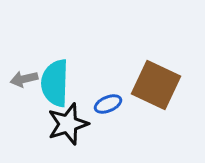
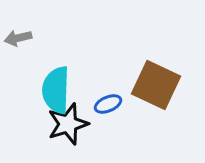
gray arrow: moved 6 px left, 41 px up
cyan semicircle: moved 1 px right, 7 px down
